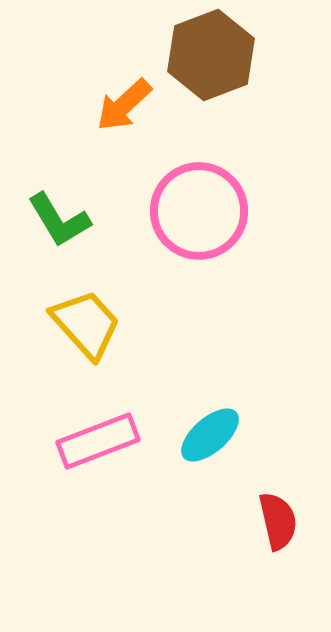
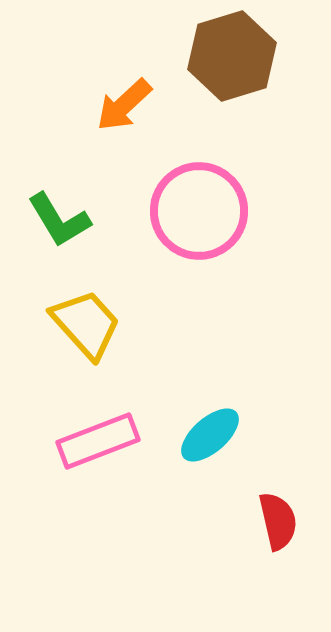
brown hexagon: moved 21 px right, 1 px down; rotated 4 degrees clockwise
